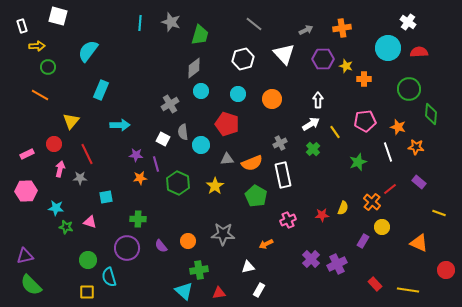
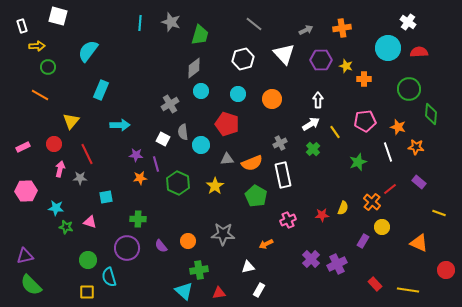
purple hexagon at (323, 59): moved 2 px left, 1 px down
pink rectangle at (27, 154): moved 4 px left, 7 px up
